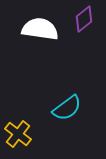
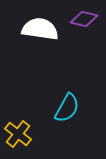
purple diamond: rotated 52 degrees clockwise
cyan semicircle: rotated 24 degrees counterclockwise
